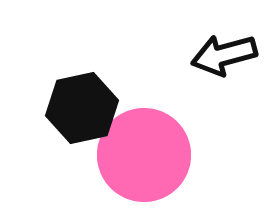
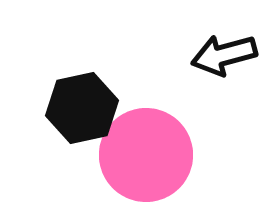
pink circle: moved 2 px right
